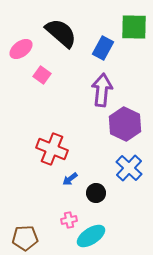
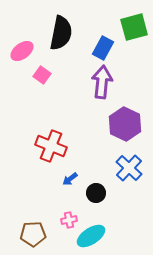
green square: rotated 16 degrees counterclockwise
black semicircle: rotated 60 degrees clockwise
pink ellipse: moved 1 px right, 2 px down
purple arrow: moved 8 px up
red cross: moved 1 px left, 3 px up
brown pentagon: moved 8 px right, 4 px up
